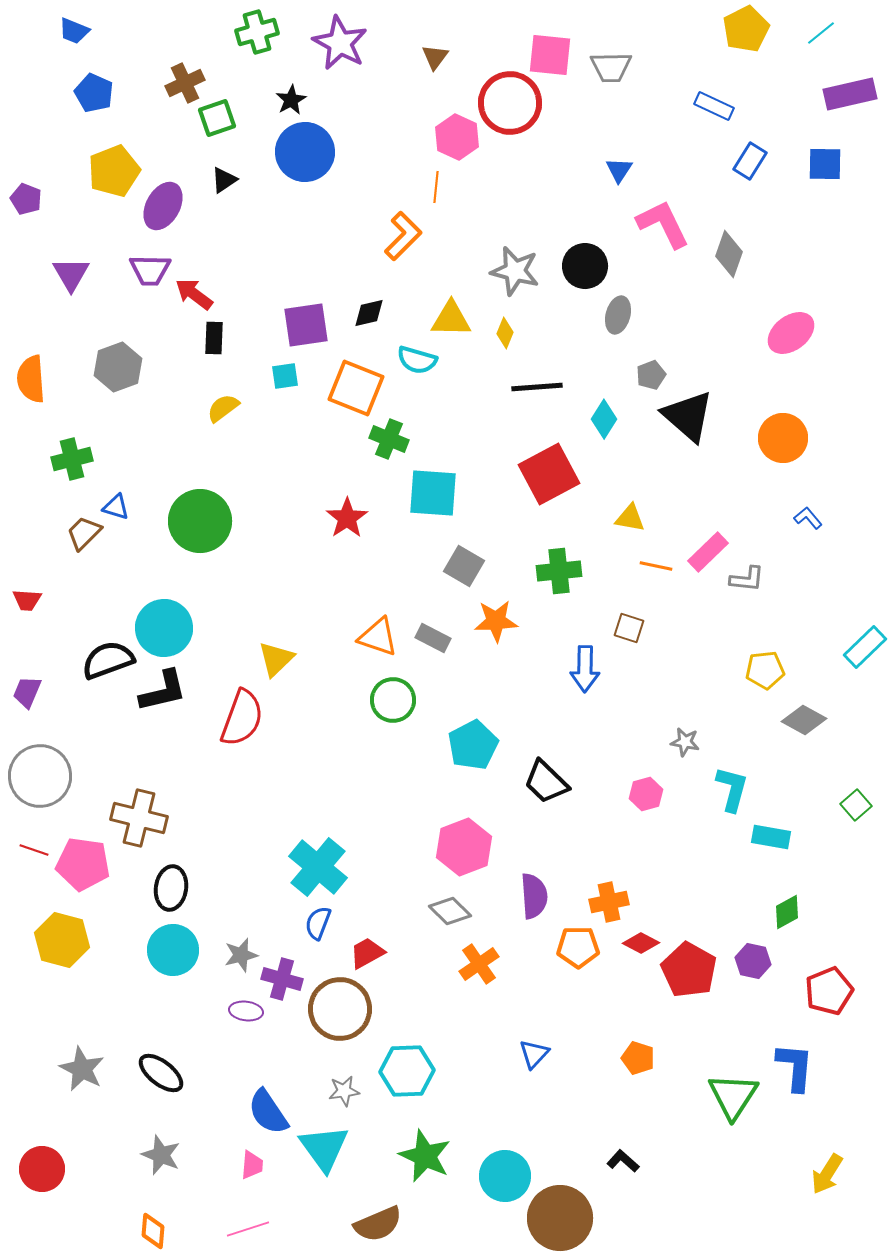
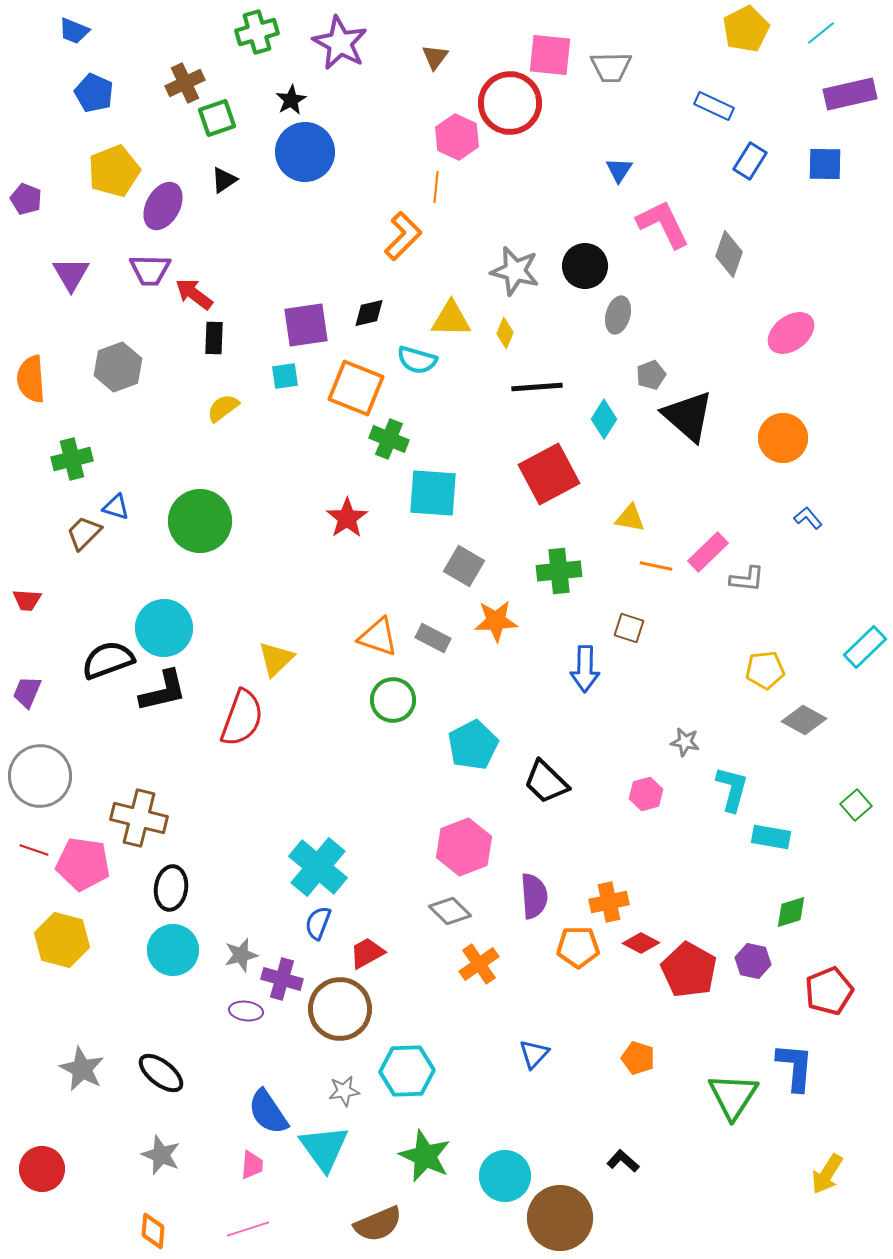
green diamond at (787, 912): moved 4 px right; rotated 12 degrees clockwise
